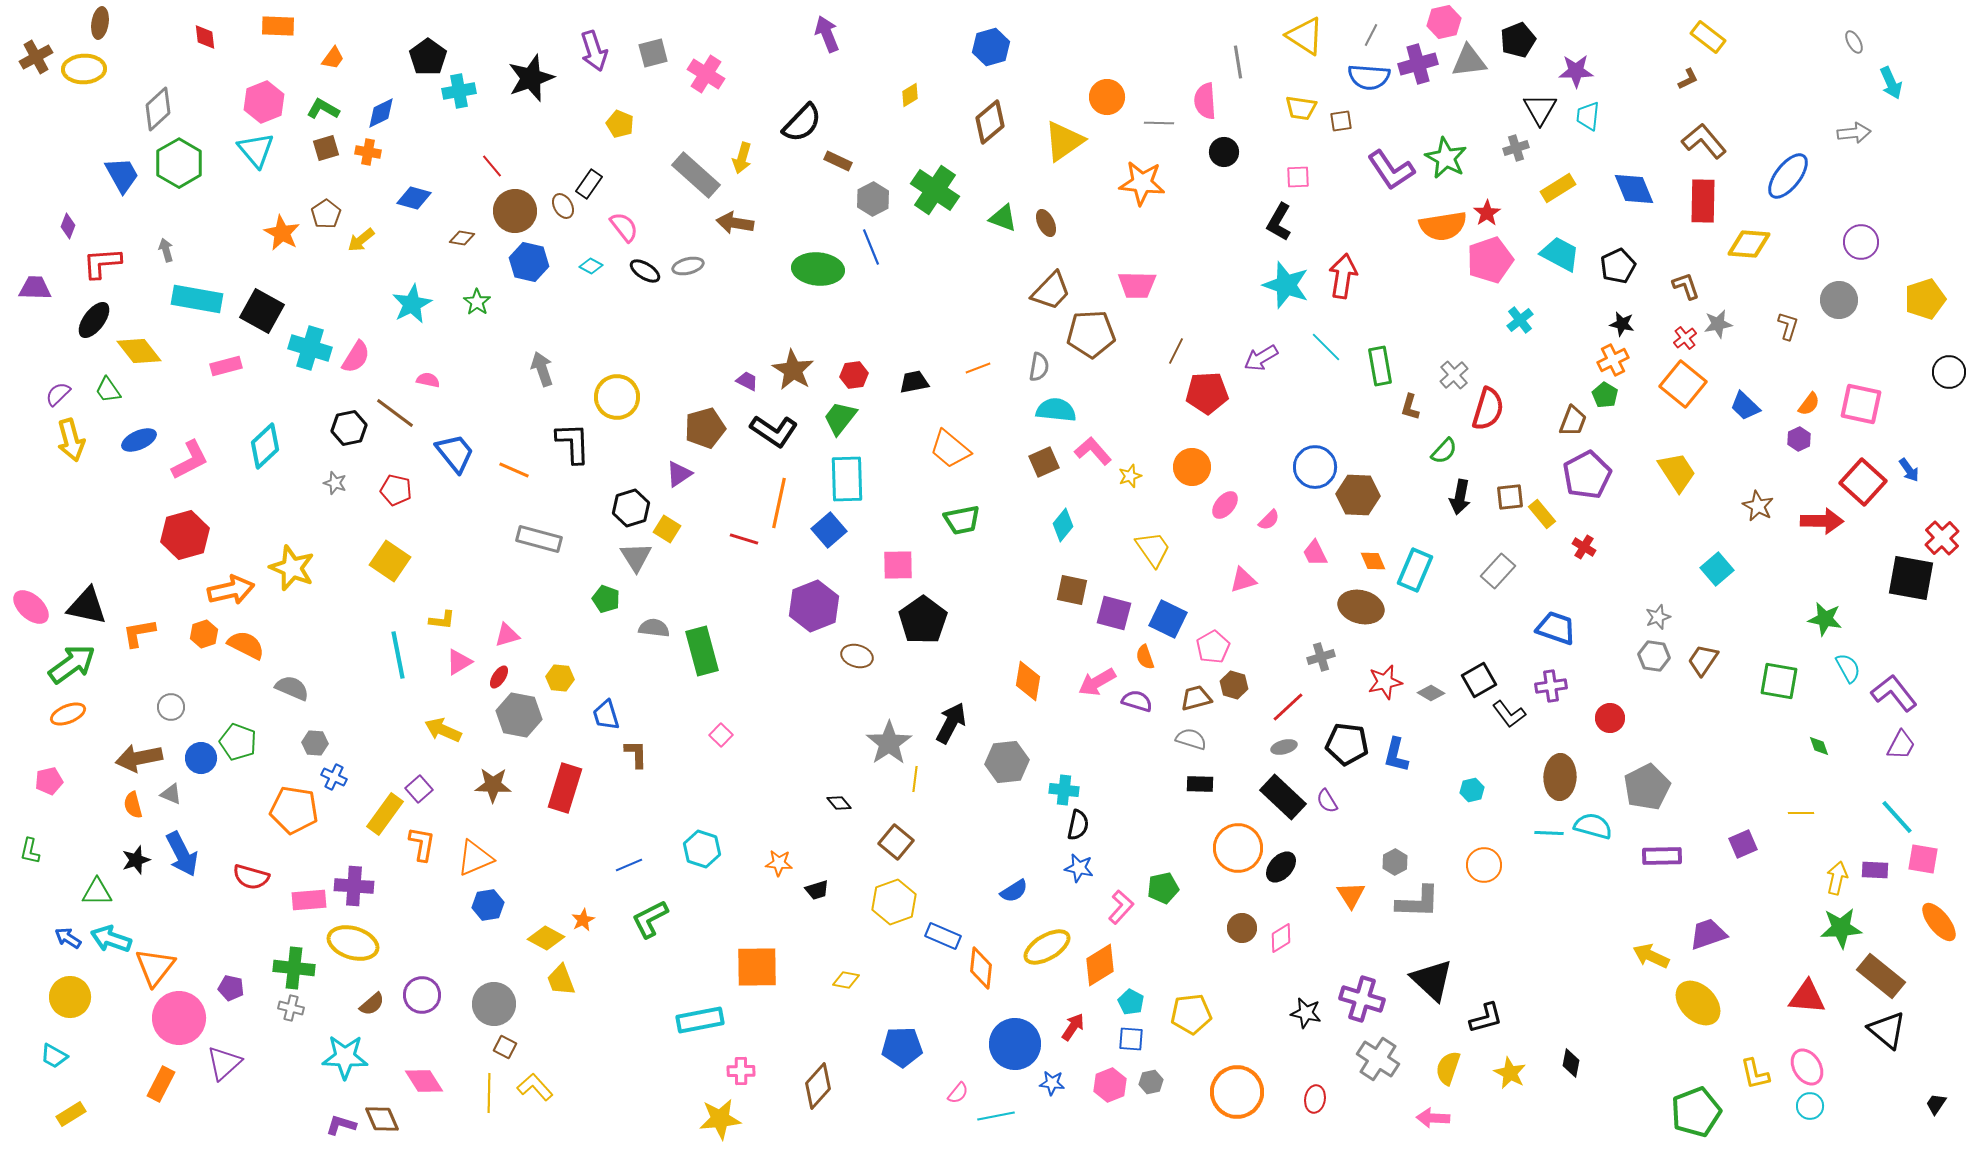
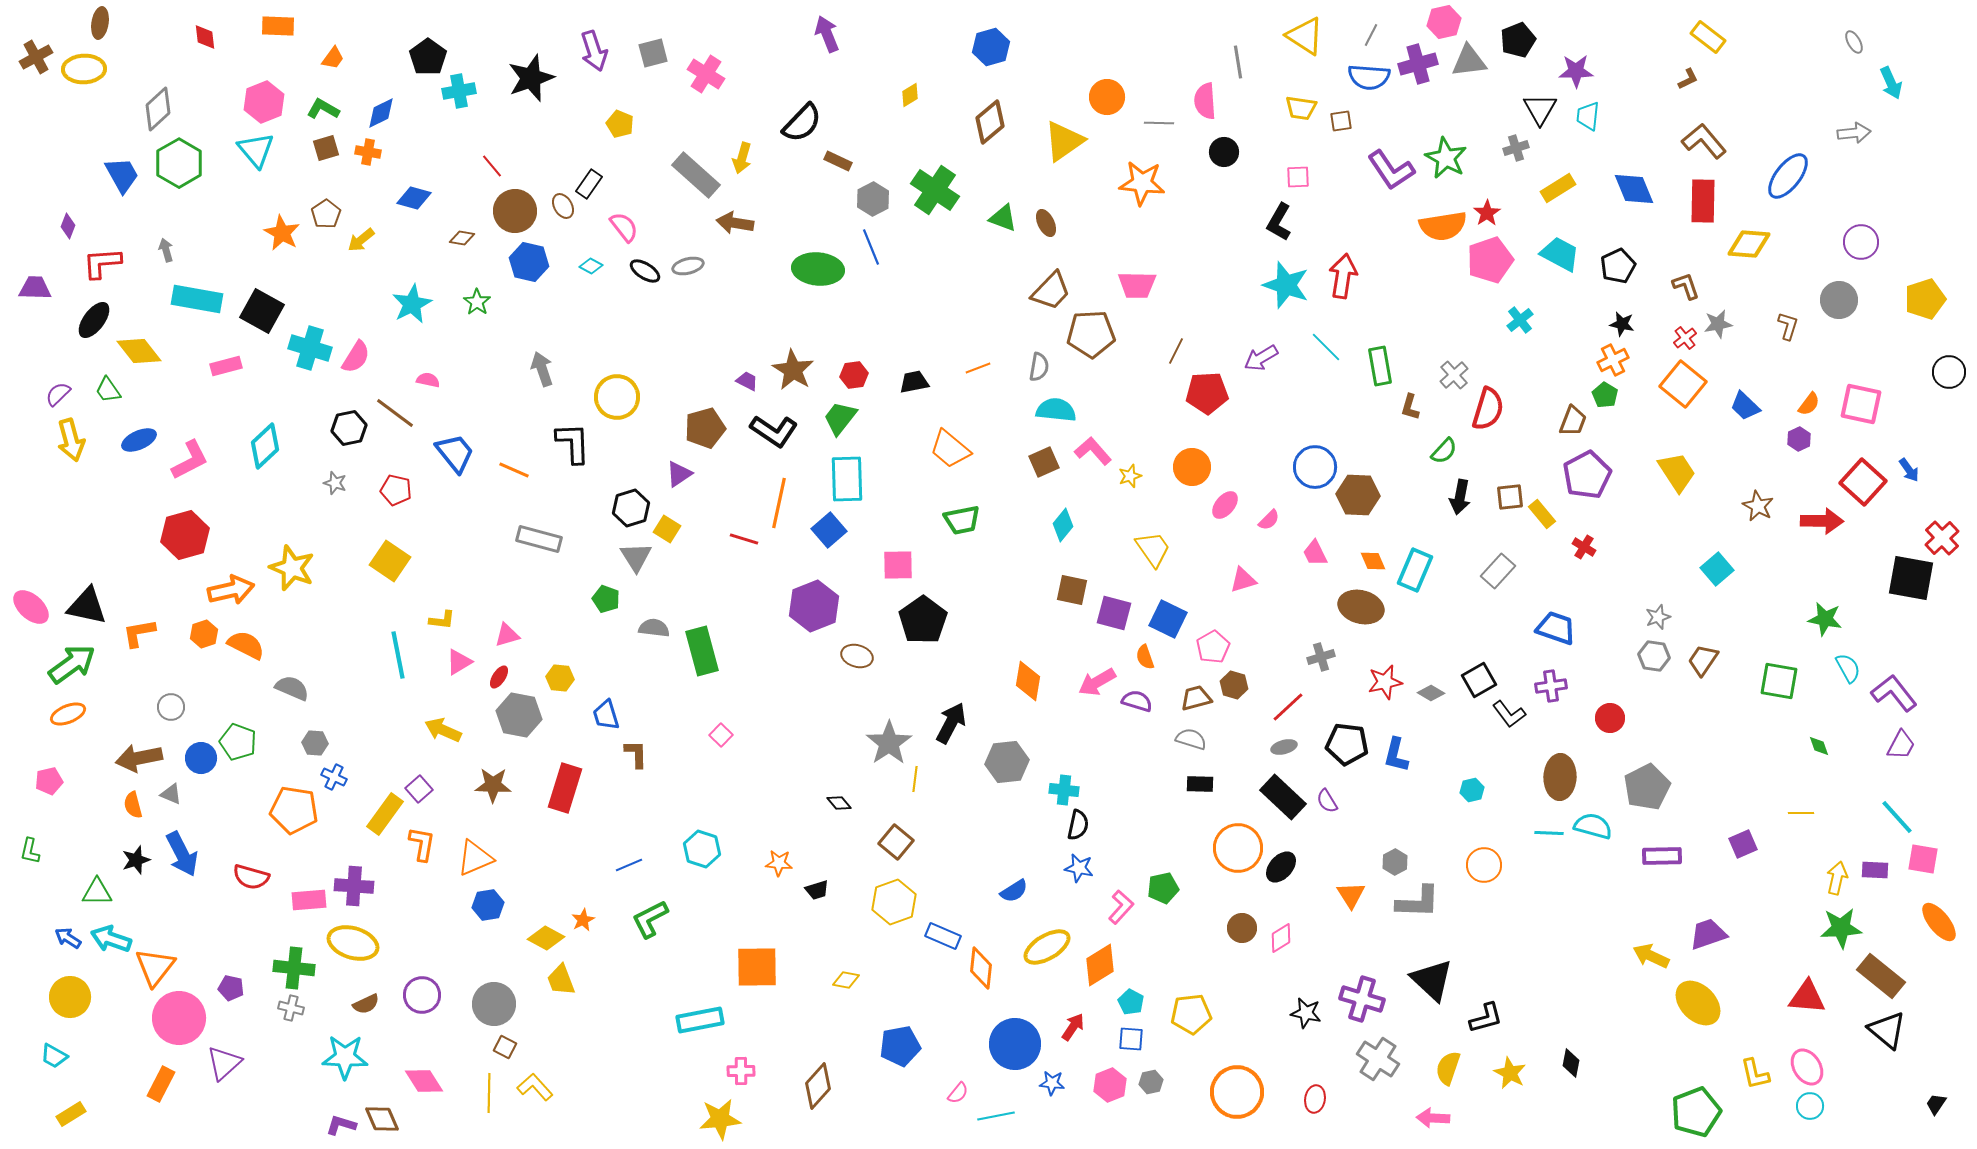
brown semicircle at (372, 1004): moved 6 px left; rotated 16 degrees clockwise
blue pentagon at (902, 1047): moved 2 px left, 1 px up; rotated 9 degrees counterclockwise
